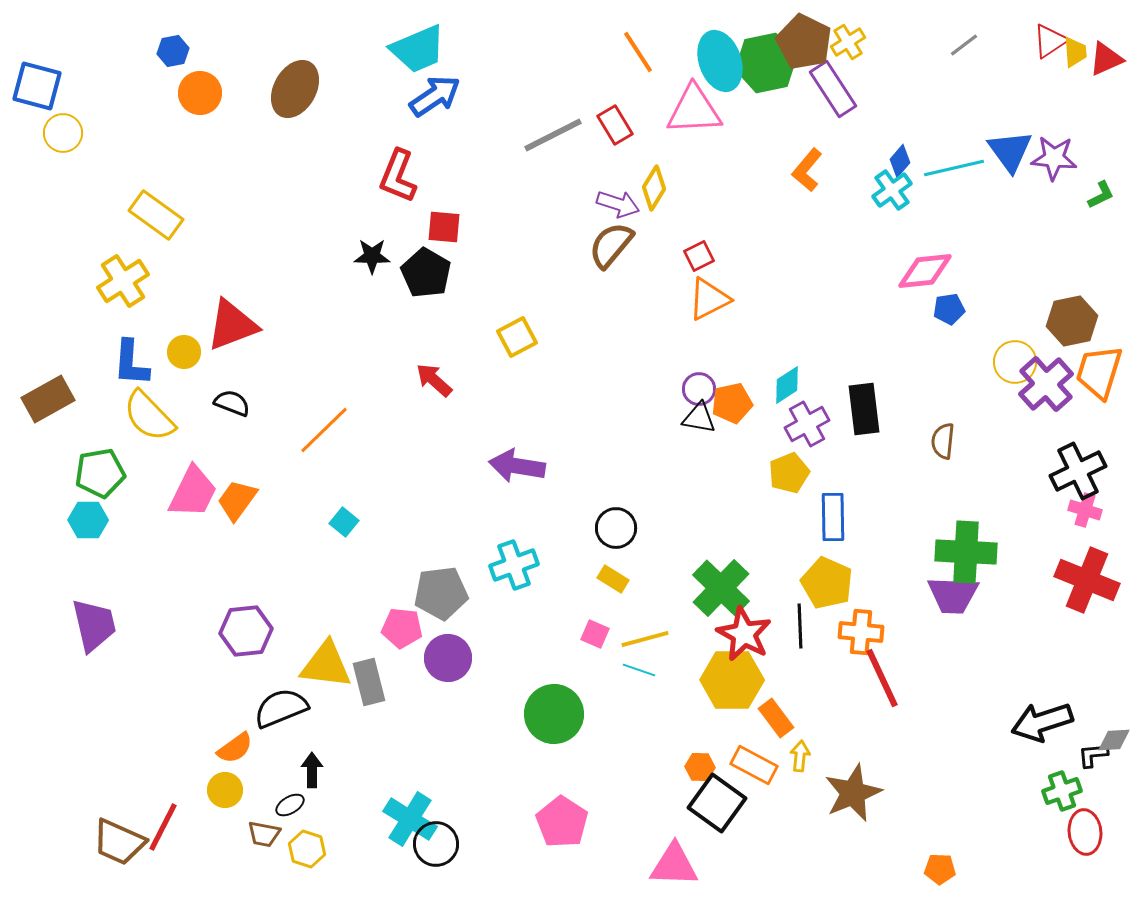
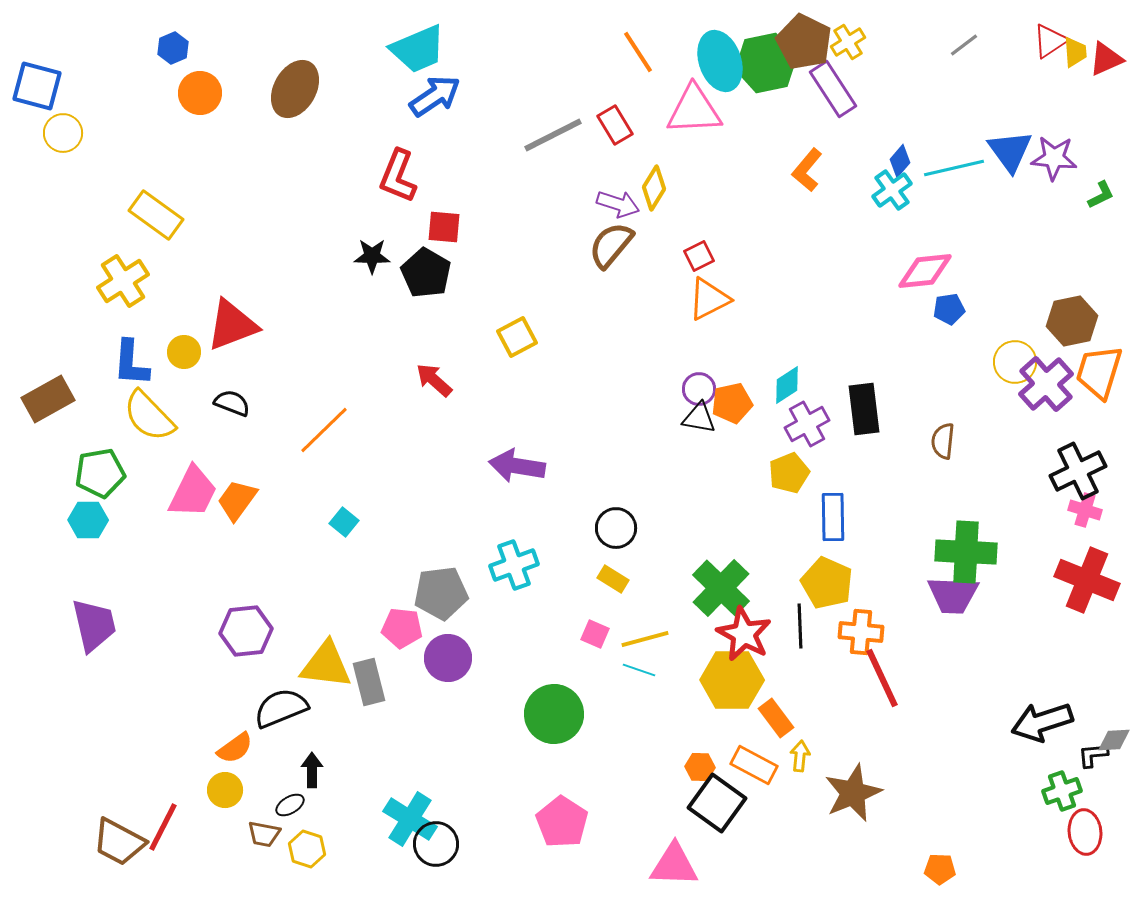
blue hexagon at (173, 51): moved 3 px up; rotated 12 degrees counterclockwise
brown trapezoid at (119, 842): rotated 4 degrees clockwise
